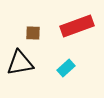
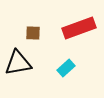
red rectangle: moved 2 px right, 2 px down
black triangle: moved 2 px left
